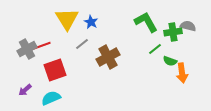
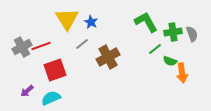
gray semicircle: moved 4 px right, 8 px down; rotated 56 degrees clockwise
gray cross: moved 5 px left, 2 px up
purple arrow: moved 2 px right, 1 px down
